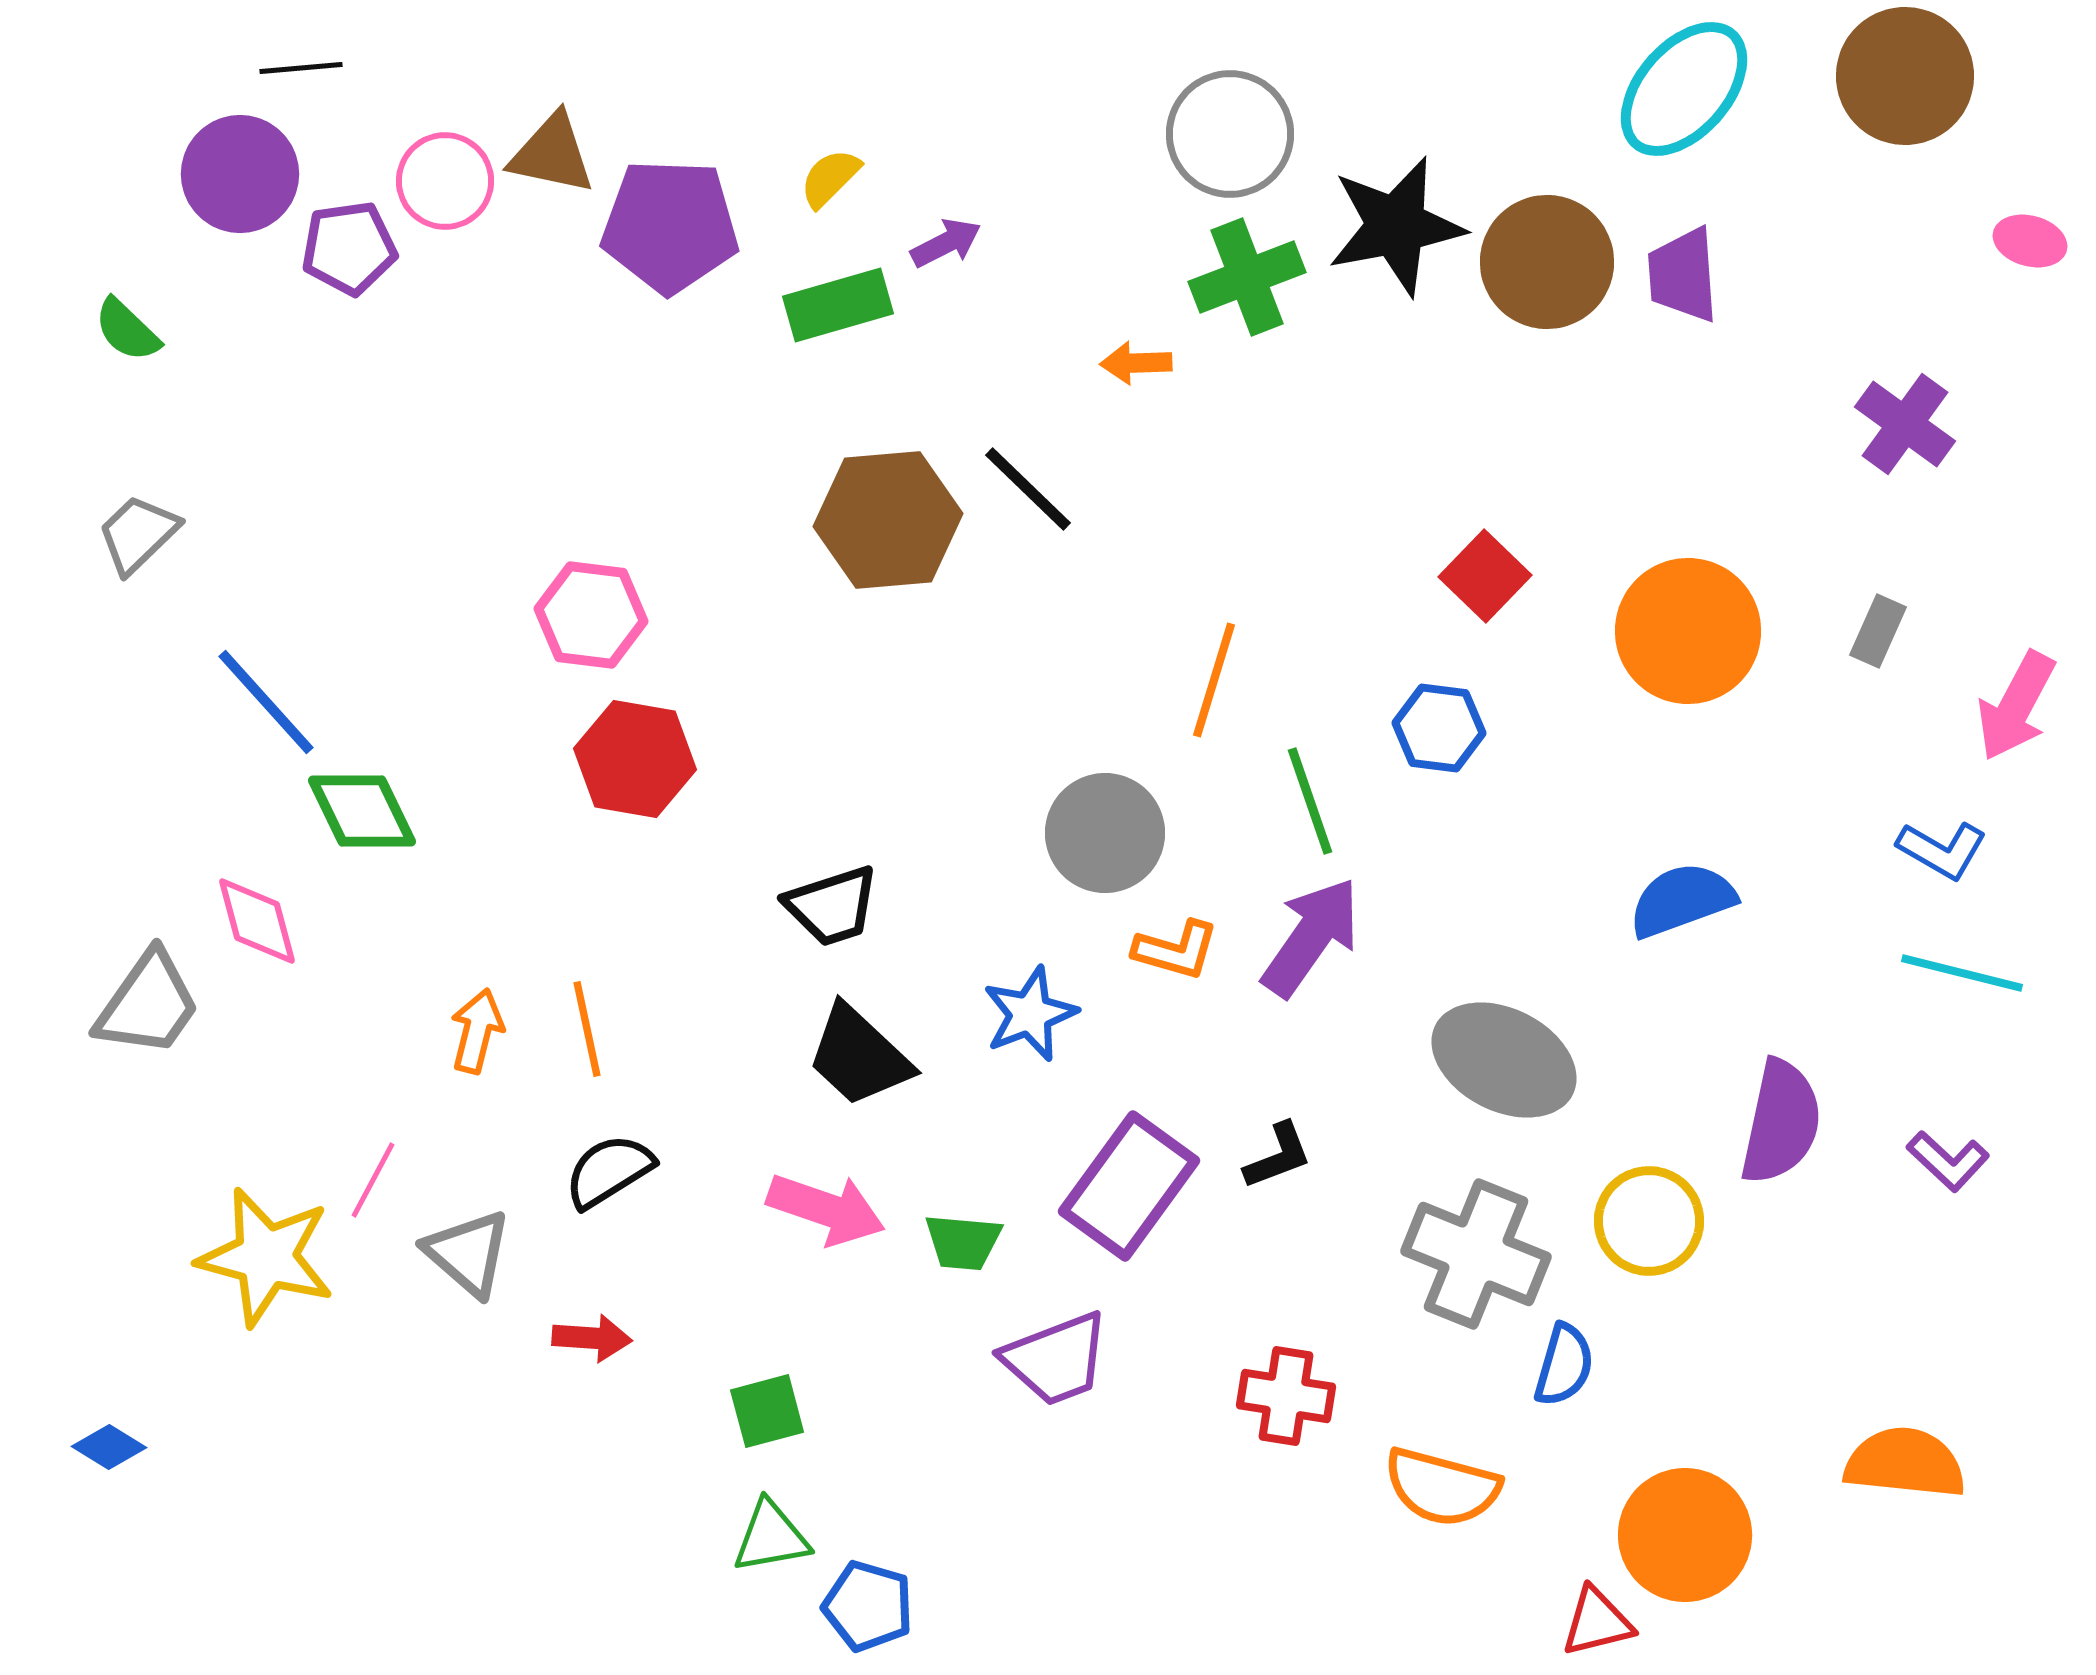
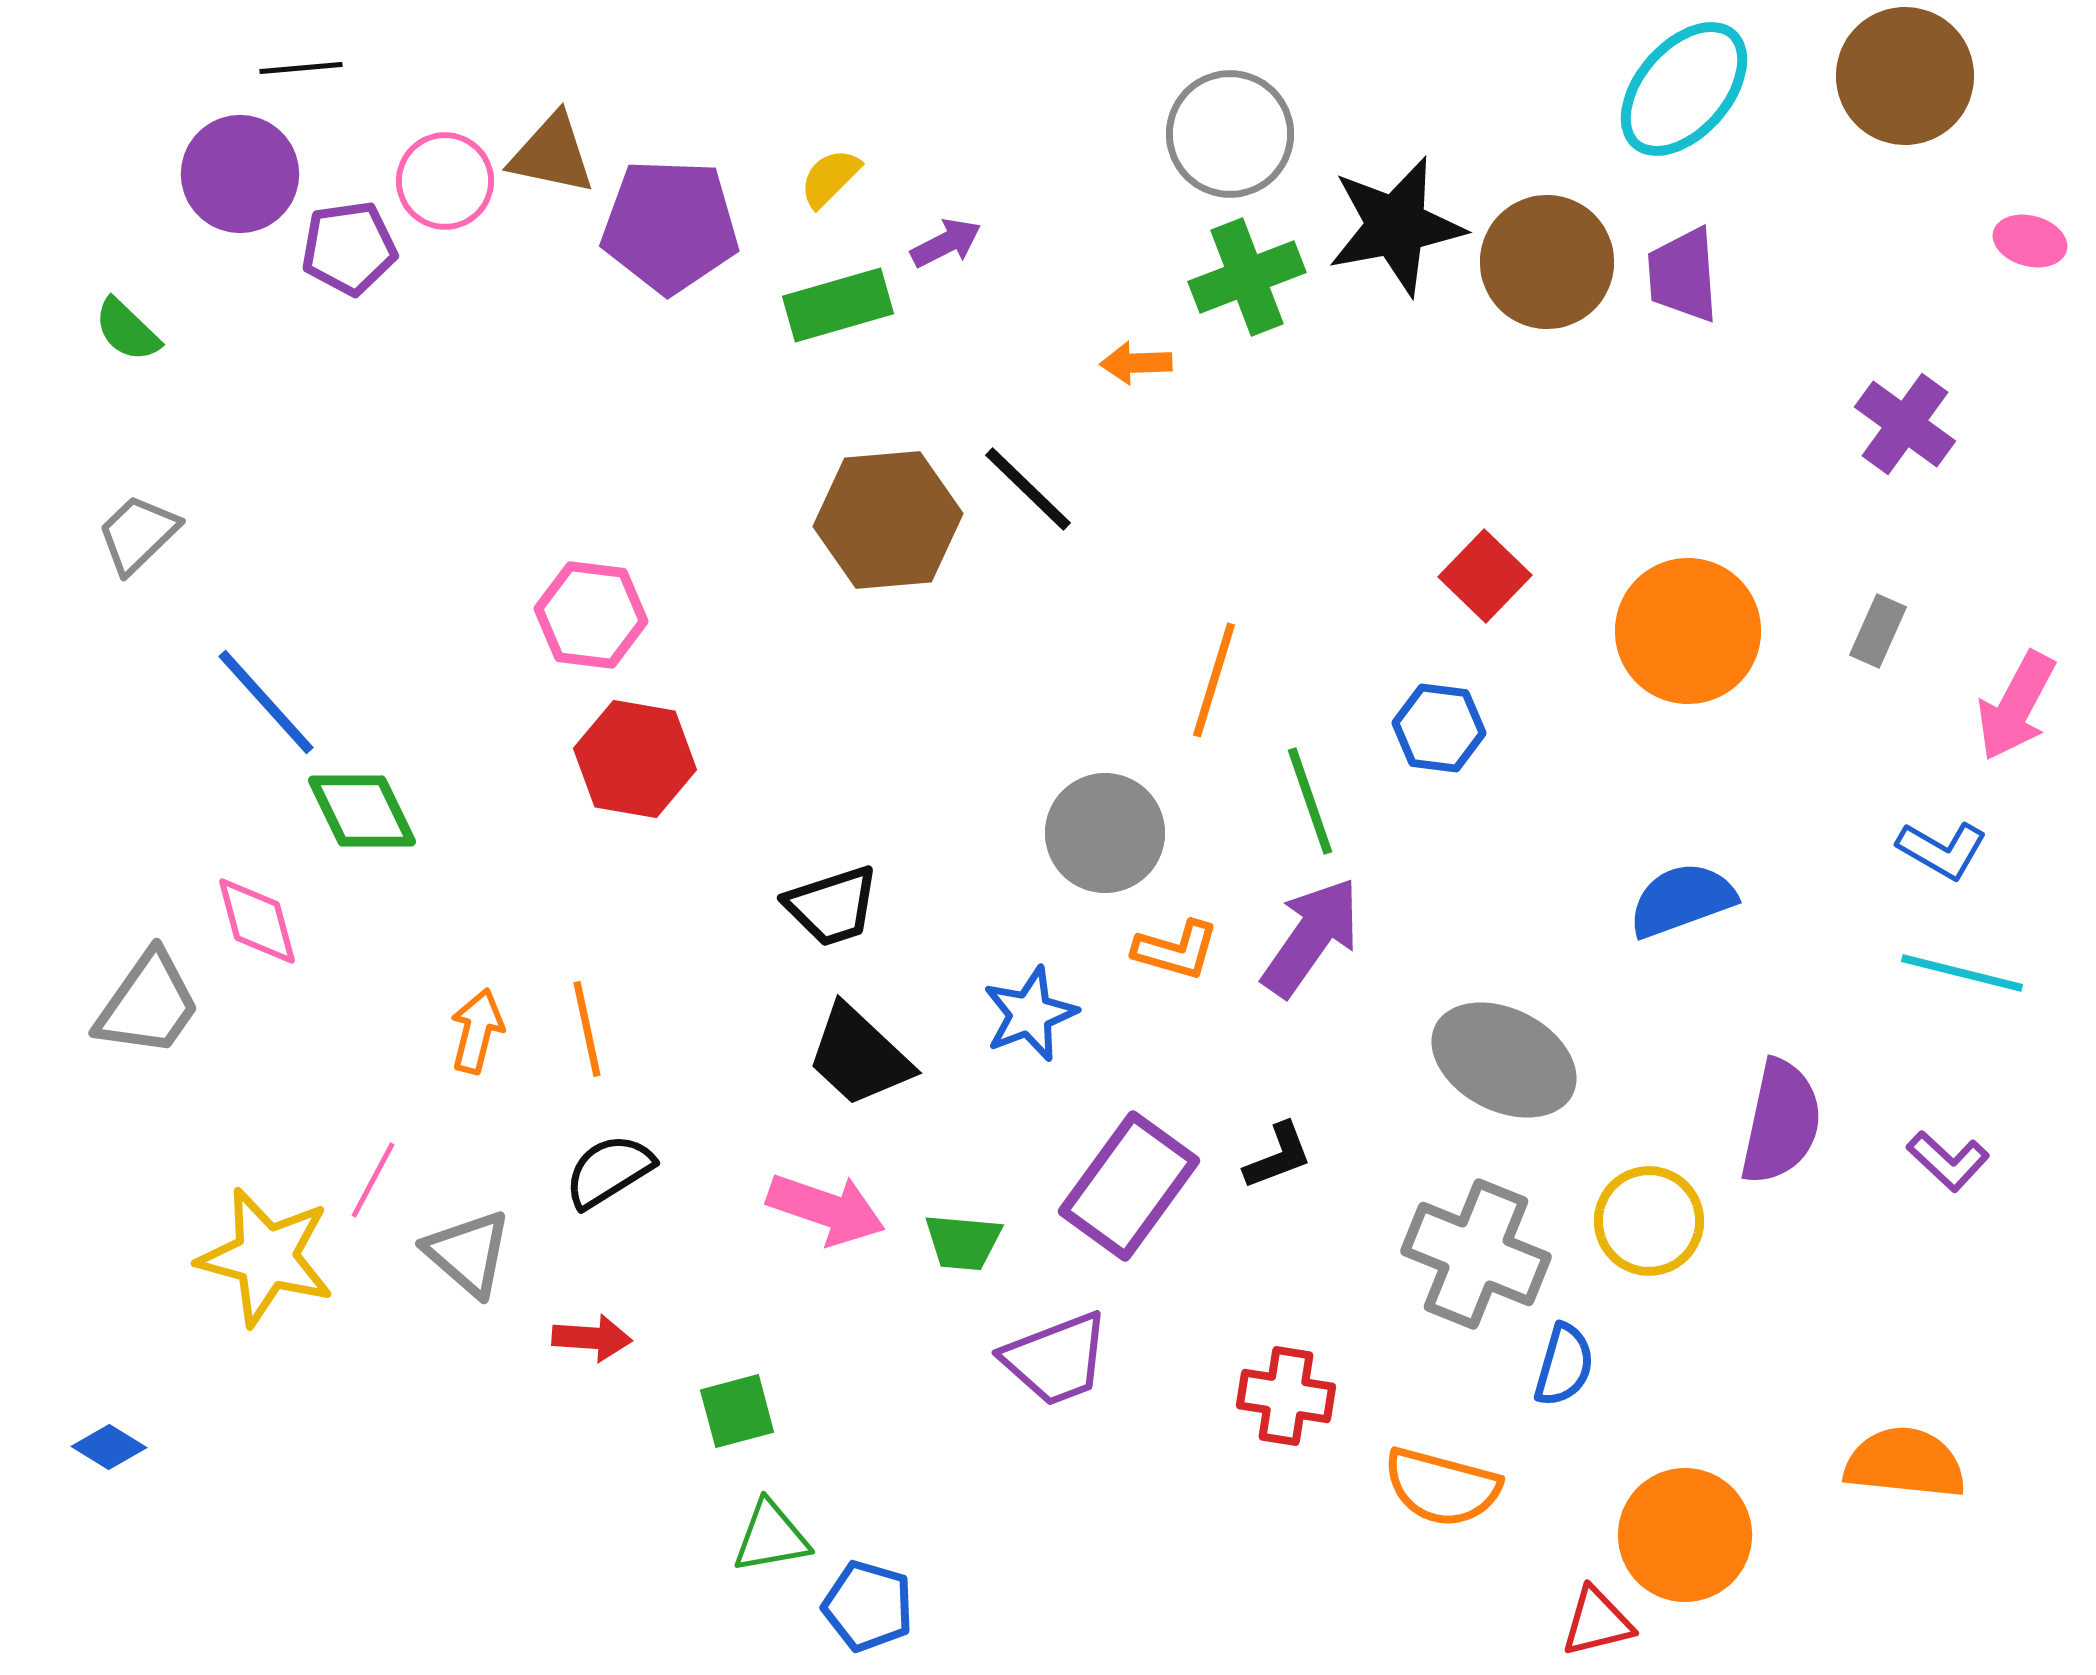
green square at (767, 1411): moved 30 px left
